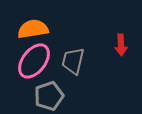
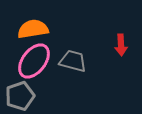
gray trapezoid: rotated 92 degrees clockwise
gray pentagon: moved 29 px left
